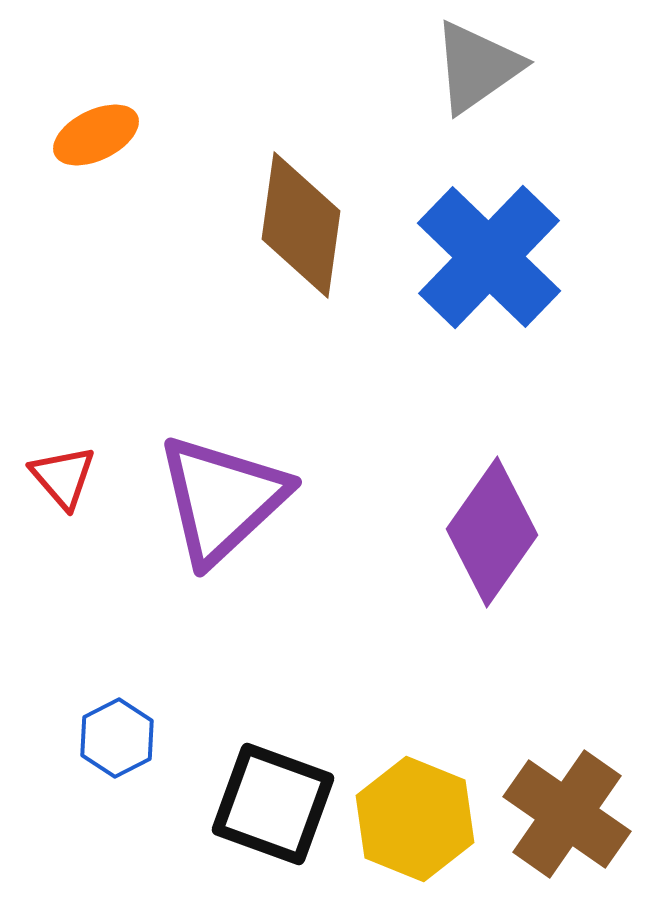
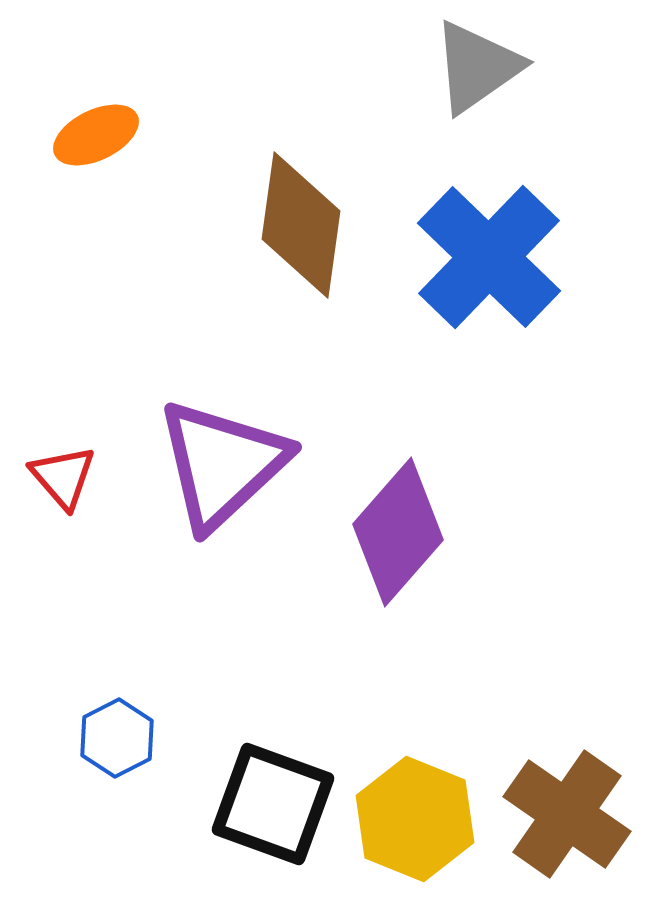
purple triangle: moved 35 px up
purple diamond: moved 94 px left; rotated 6 degrees clockwise
